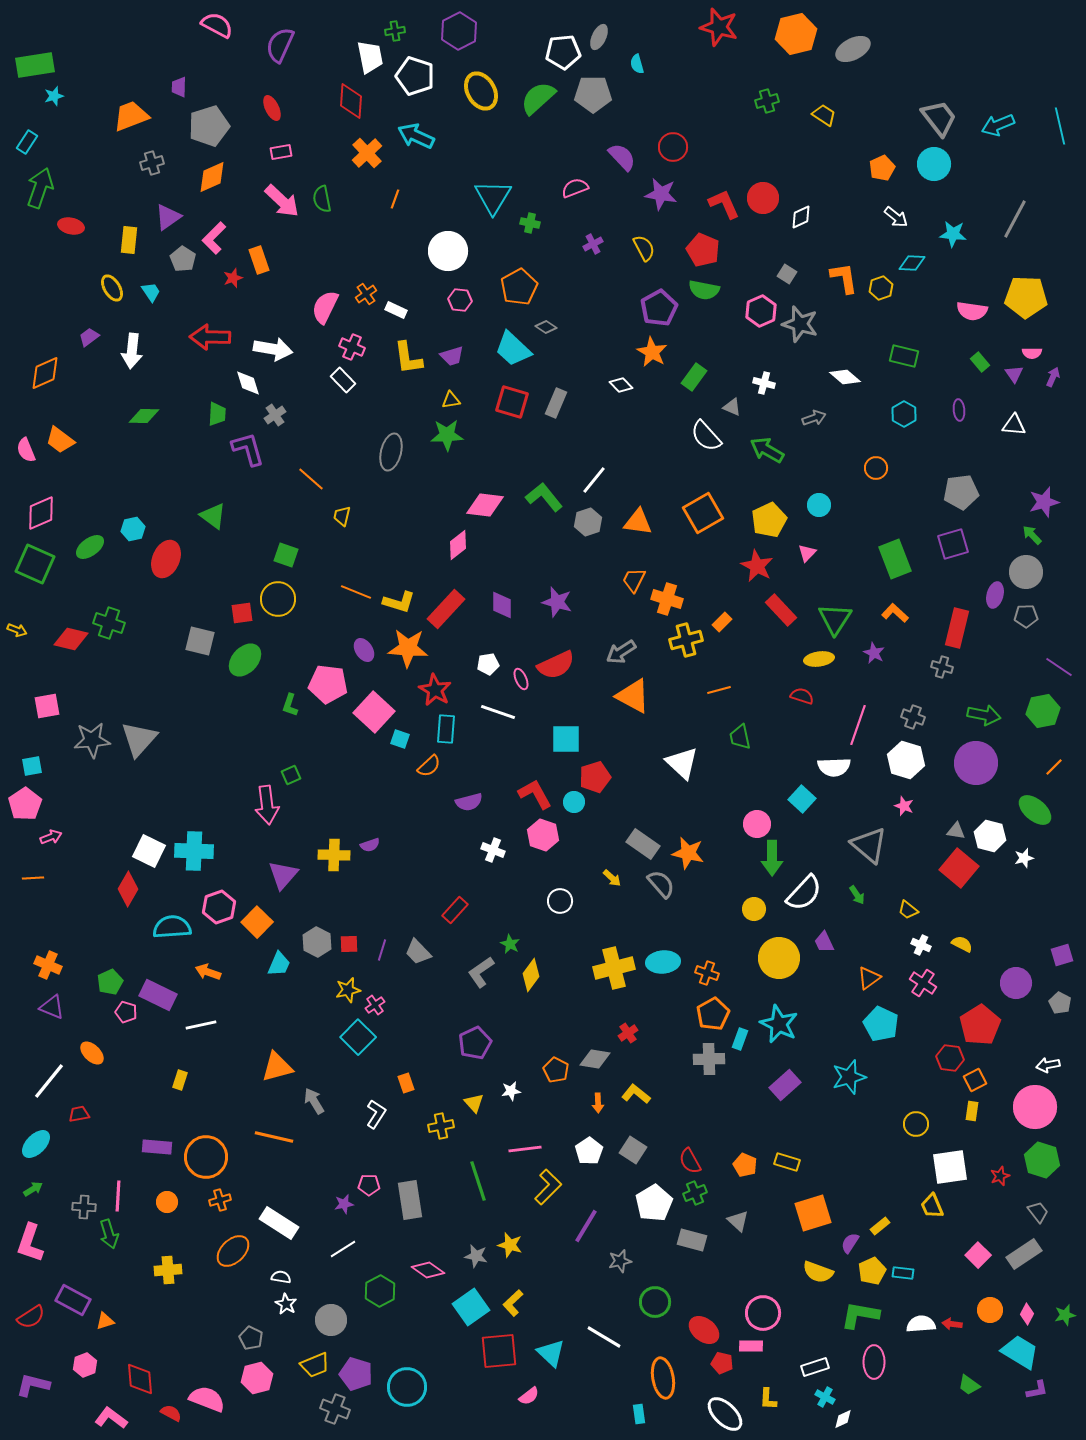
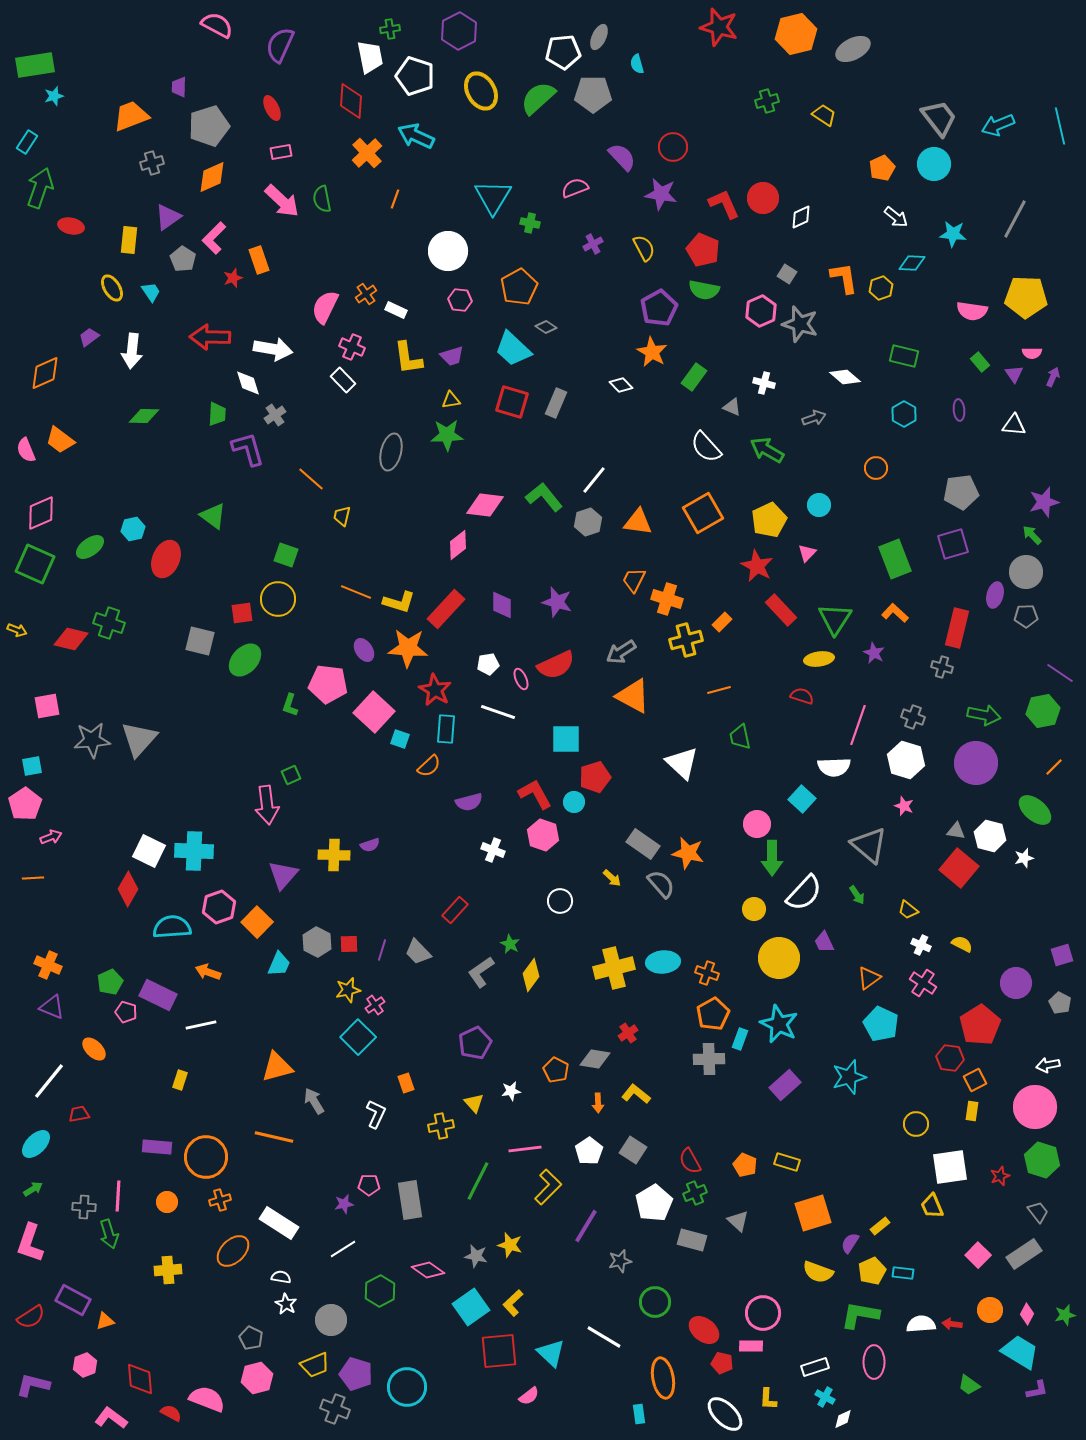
green cross at (395, 31): moved 5 px left, 2 px up
white semicircle at (706, 436): moved 11 px down
purple line at (1059, 667): moved 1 px right, 6 px down
orange ellipse at (92, 1053): moved 2 px right, 4 px up
white L-shape at (376, 1114): rotated 8 degrees counterclockwise
green line at (478, 1181): rotated 45 degrees clockwise
